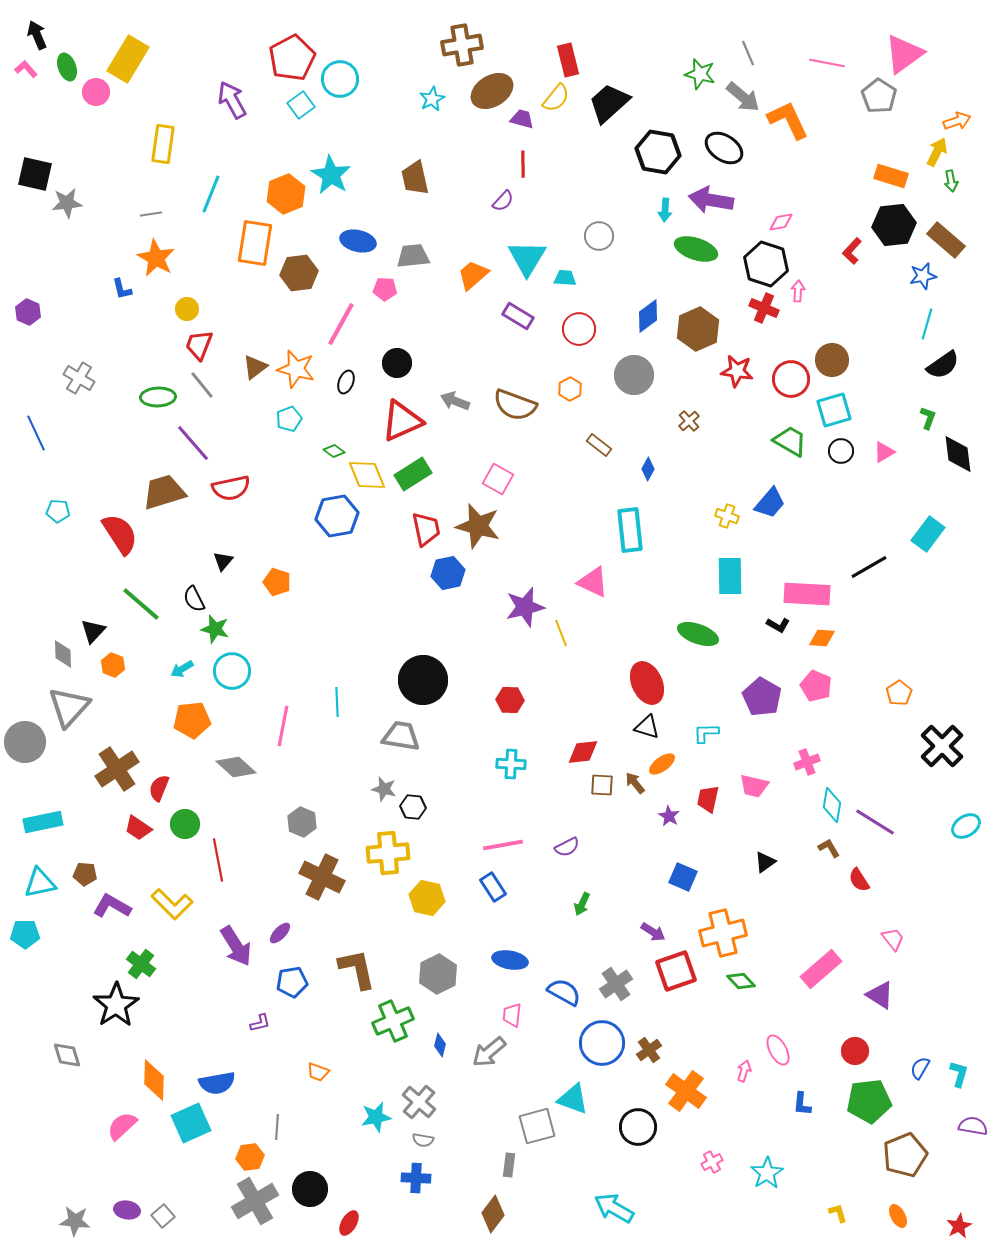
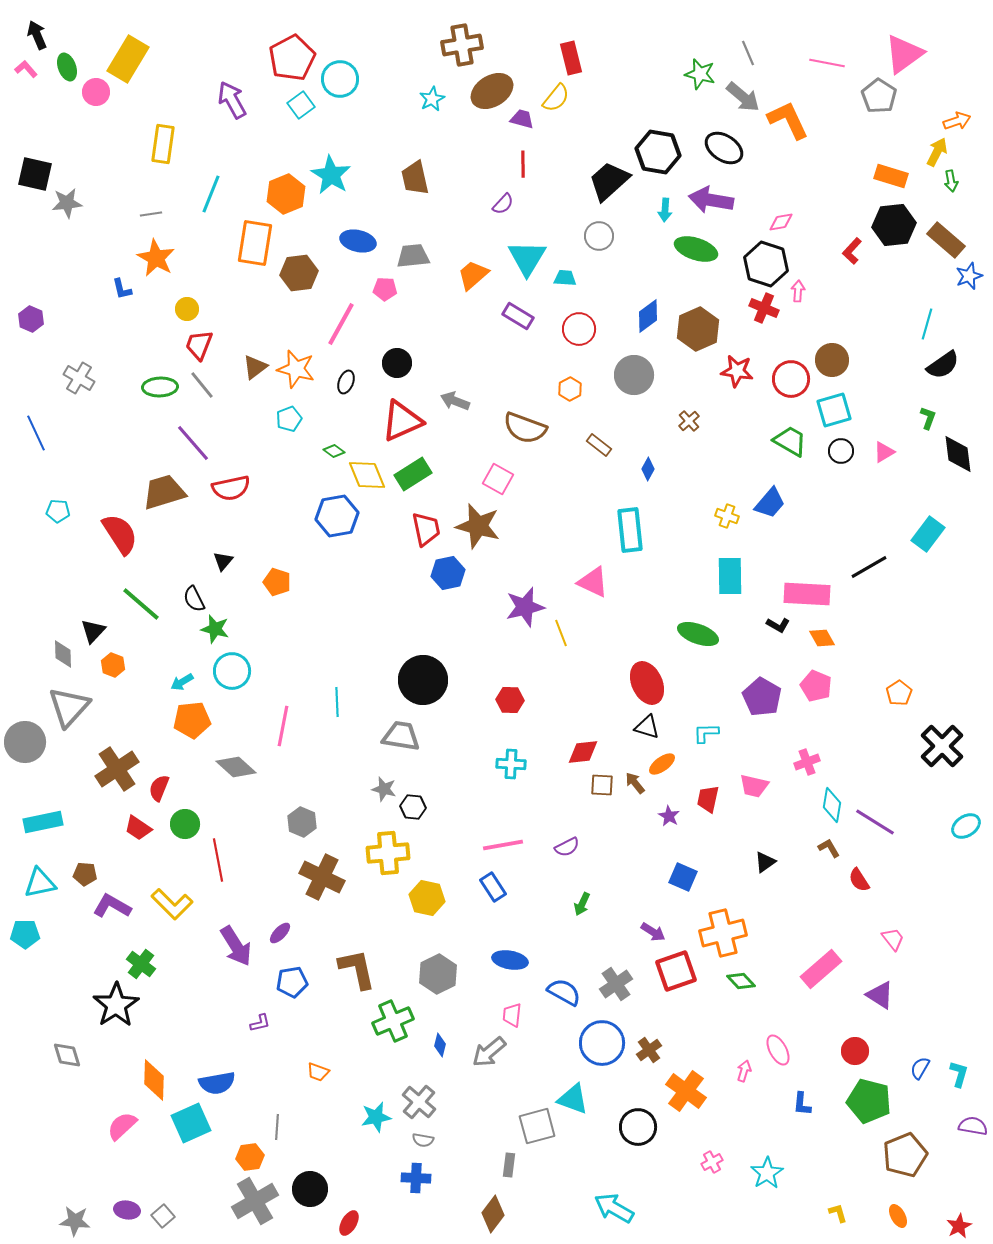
red rectangle at (568, 60): moved 3 px right, 2 px up
black trapezoid at (609, 103): moved 78 px down
purple semicircle at (503, 201): moved 3 px down
blue star at (923, 276): moved 46 px right; rotated 8 degrees counterclockwise
purple hexagon at (28, 312): moved 3 px right, 7 px down
green ellipse at (158, 397): moved 2 px right, 10 px up
brown semicircle at (515, 405): moved 10 px right, 23 px down
orange diamond at (822, 638): rotated 56 degrees clockwise
cyan arrow at (182, 669): moved 13 px down
green pentagon at (869, 1101): rotated 21 degrees clockwise
